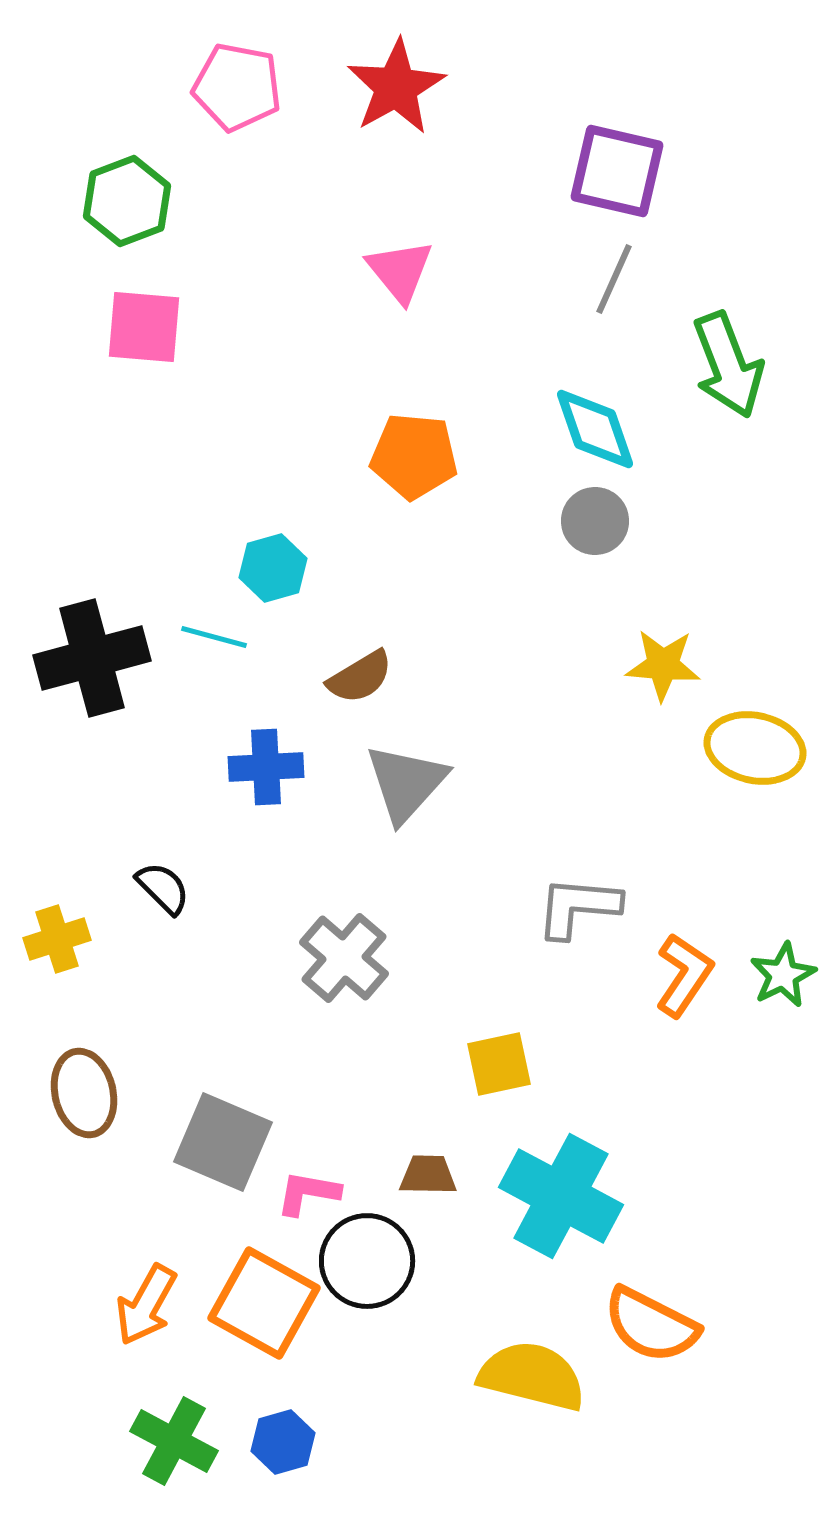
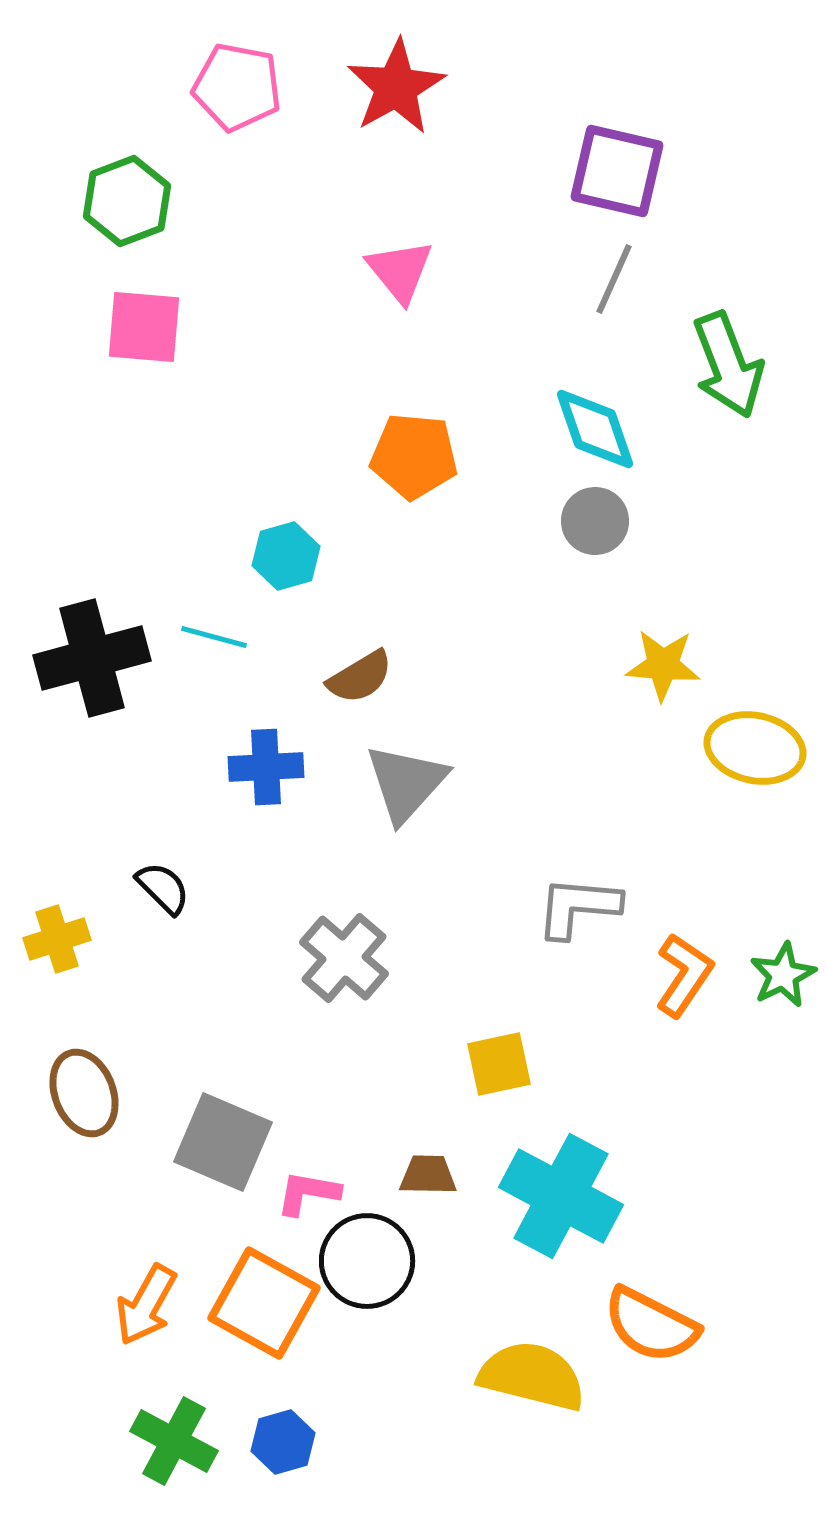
cyan hexagon: moved 13 px right, 12 px up
brown ellipse: rotated 8 degrees counterclockwise
